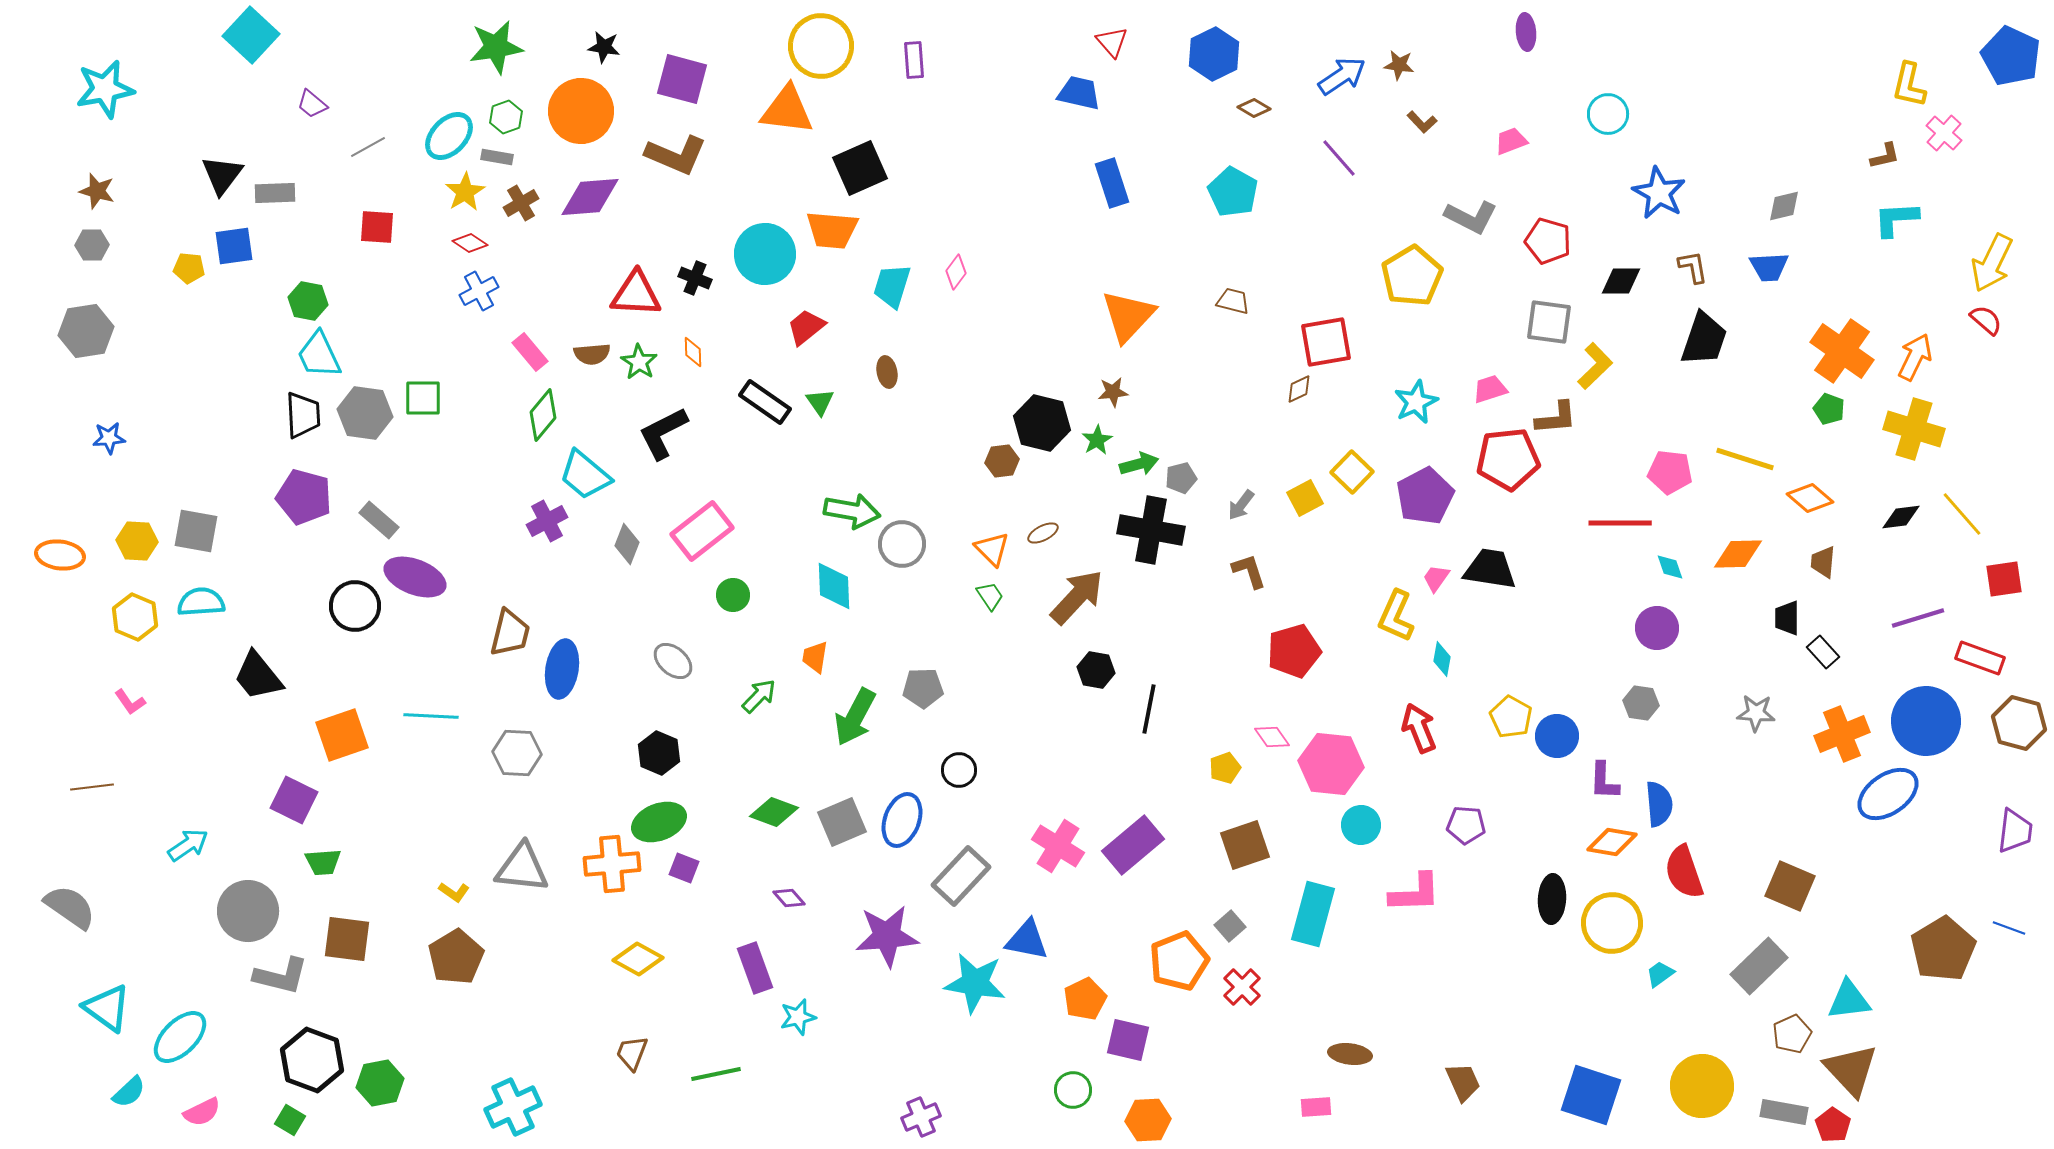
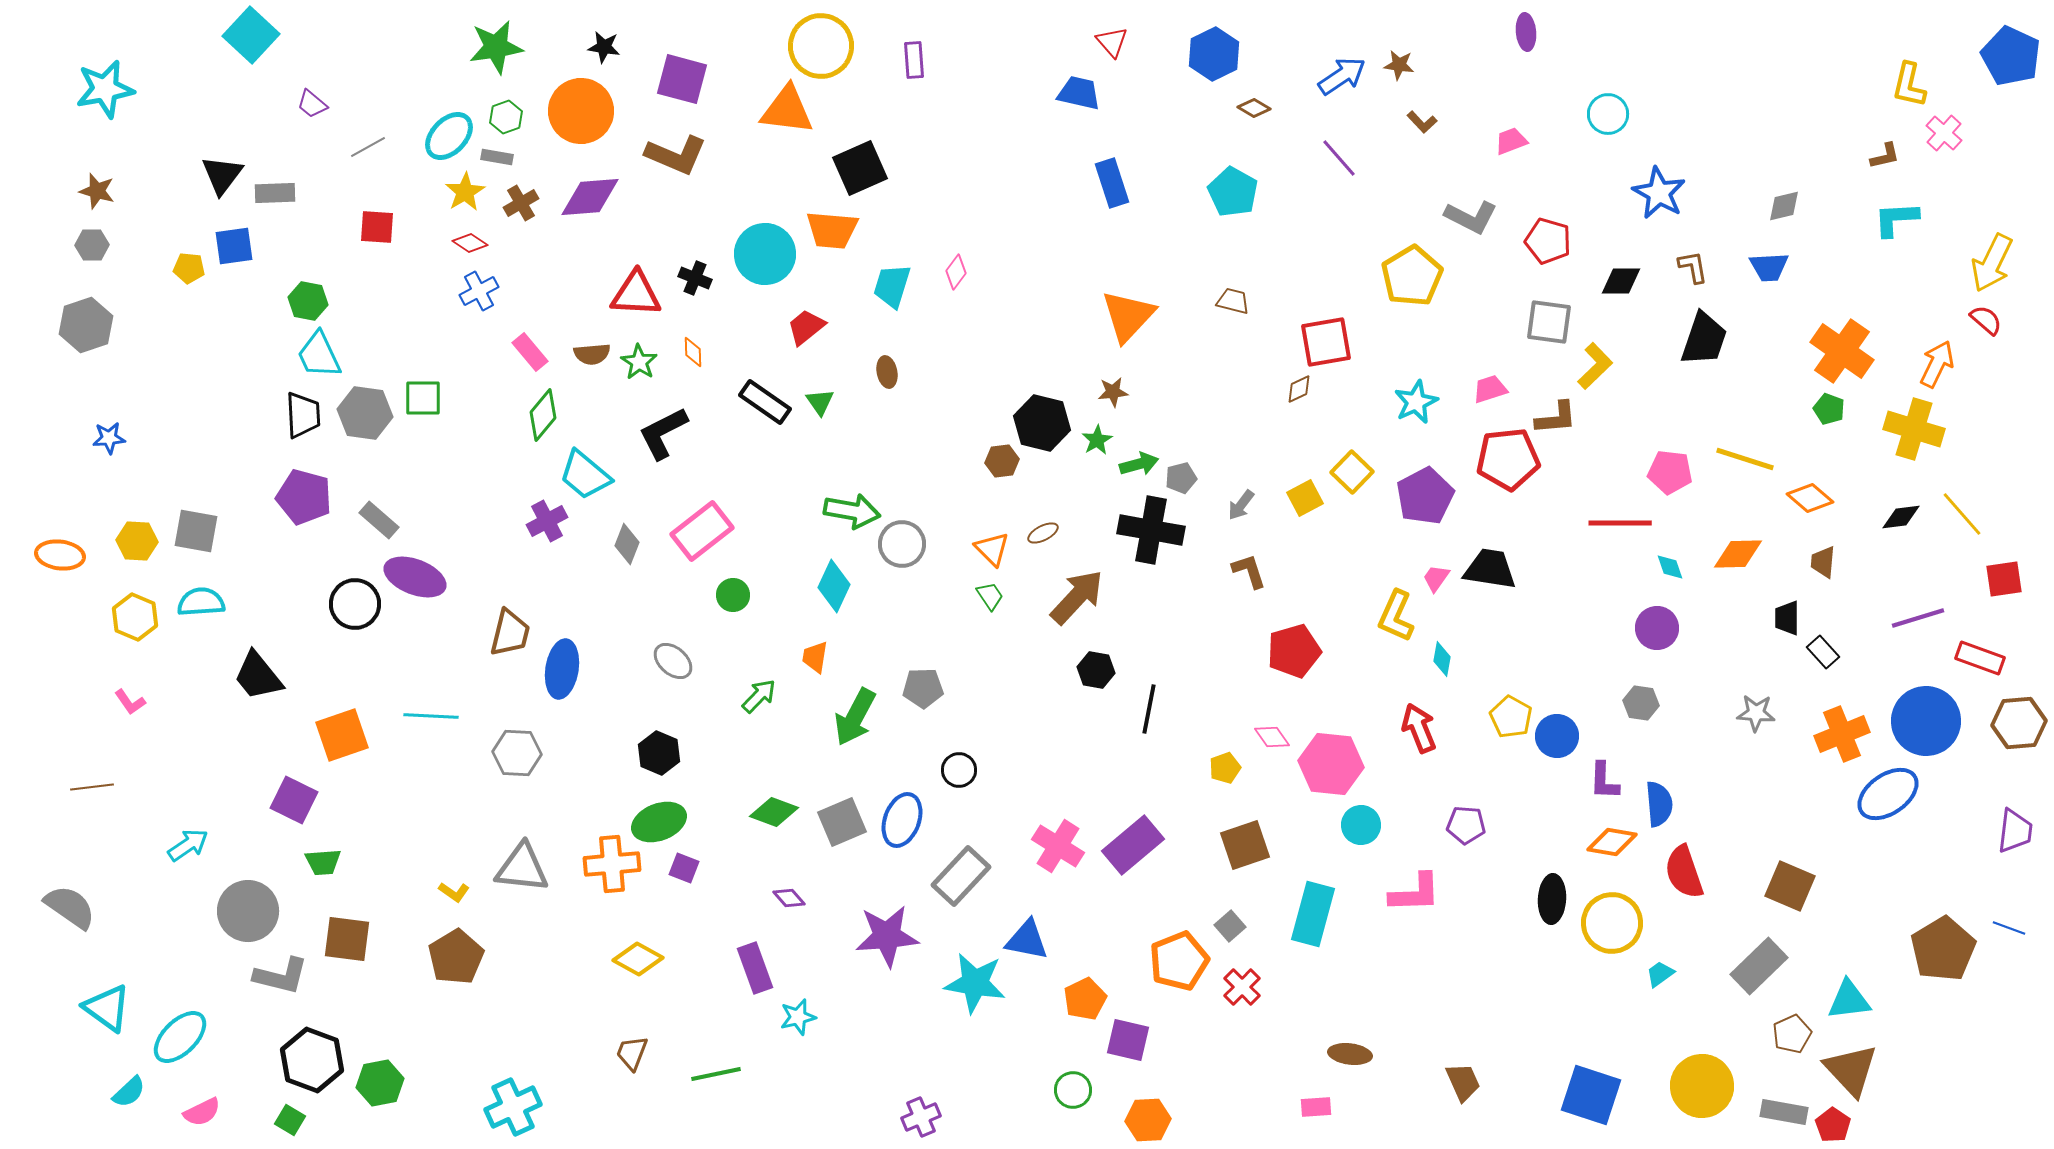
gray hexagon at (86, 331): moved 6 px up; rotated 10 degrees counterclockwise
orange arrow at (1915, 357): moved 22 px right, 7 px down
cyan diamond at (834, 586): rotated 27 degrees clockwise
black circle at (355, 606): moved 2 px up
brown hexagon at (2019, 723): rotated 20 degrees counterclockwise
